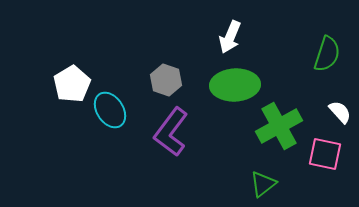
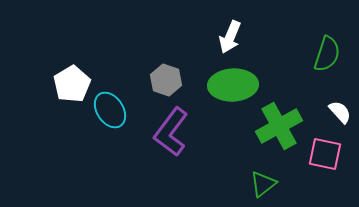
green ellipse: moved 2 px left
